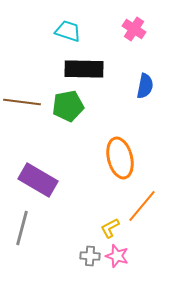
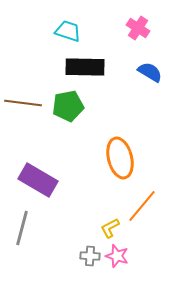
pink cross: moved 4 px right, 1 px up
black rectangle: moved 1 px right, 2 px up
blue semicircle: moved 5 px right, 14 px up; rotated 70 degrees counterclockwise
brown line: moved 1 px right, 1 px down
